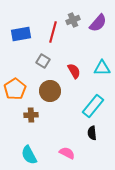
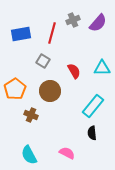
red line: moved 1 px left, 1 px down
brown cross: rotated 24 degrees clockwise
